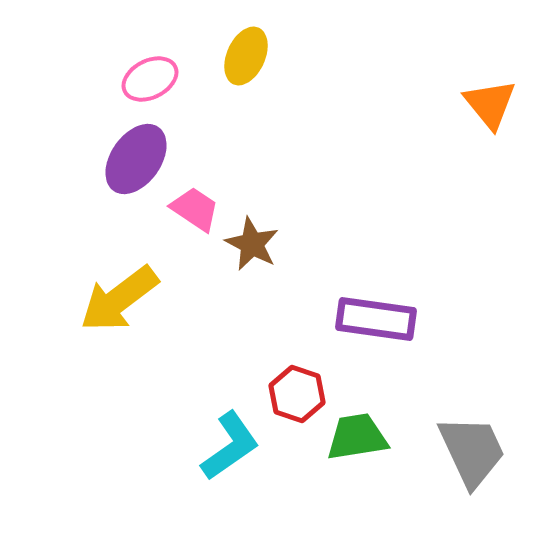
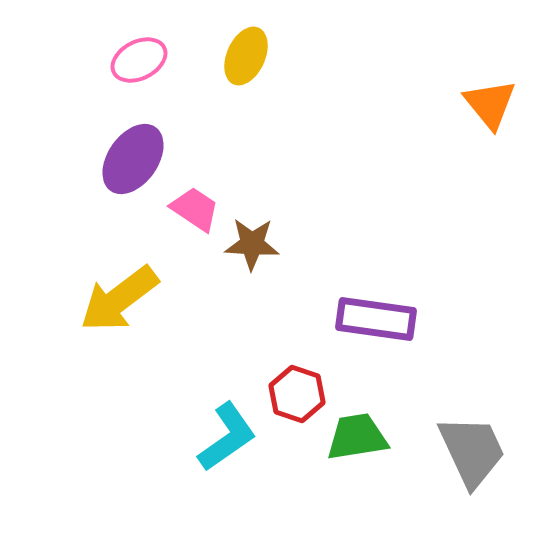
pink ellipse: moved 11 px left, 19 px up
purple ellipse: moved 3 px left
brown star: rotated 24 degrees counterclockwise
cyan L-shape: moved 3 px left, 9 px up
